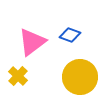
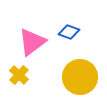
blue diamond: moved 1 px left, 3 px up
yellow cross: moved 1 px right, 1 px up
